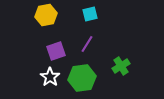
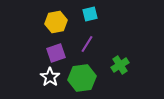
yellow hexagon: moved 10 px right, 7 px down
purple square: moved 2 px down
green cross: moved 1 px left, 1 px up
